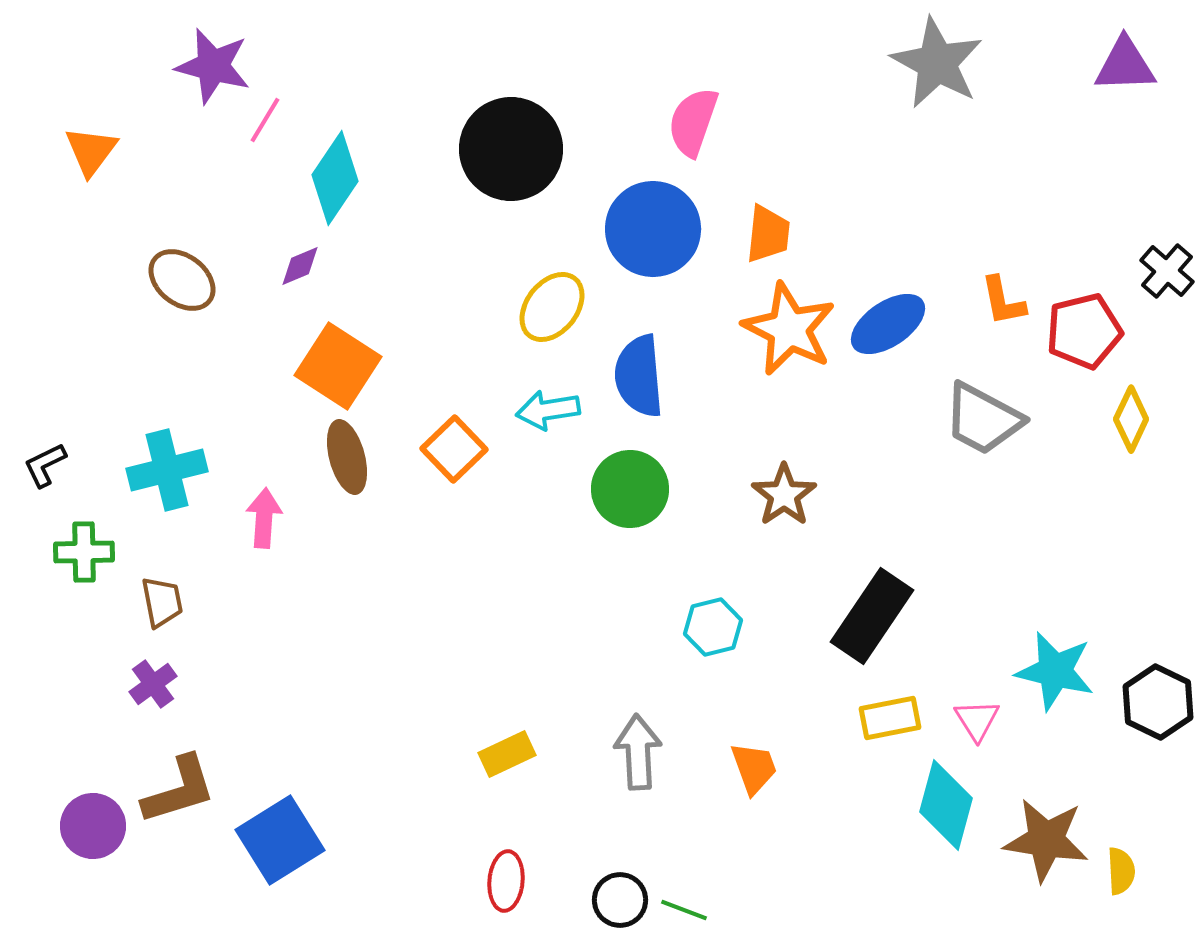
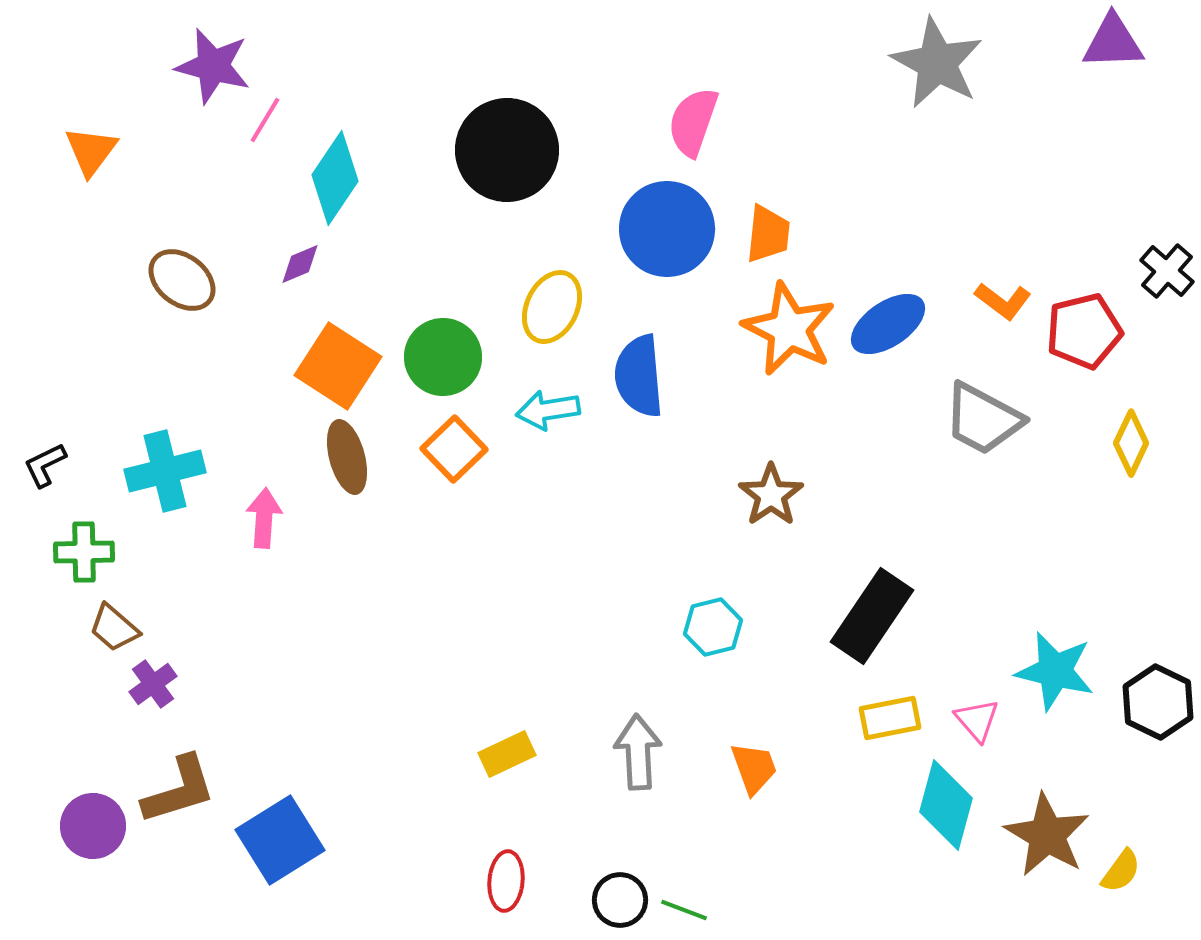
purple triangle at (1125, 65): moved 12 px left, 23 px up
black circle at (511, 149): moved 4 px left, 1 px down
blue circle at (653, 229): moved 14 px right
purple diamond at (300, 266): moved 2 px up
orange L-shape at (1003, 301): rotated 42 degrees counterclockwise
yellow ellipse at (552, 307): rotated 12 degrees counterclockwise
yellow diamond at (1131, 419): moved 24 px down
cyan cross at (167, 470): moved 2 px left, 1 px down
green circle at (630, 489): moved 187 px left, 132 px up
brown star at (784, 495): moved 13 px left
brown trapezoid at (162, 602): moved 48 px left, 26 px down; rotated 142 degrees clockwise
pink triangle at (977, 720): rotated 9 degrees counterclockwise
brown star at (1046, 840): moved 1 px right, 5 px up; rotated 22 degrees clockwise
yellow semicircle at (1121, 871): rotated 39 degrees clockwise
